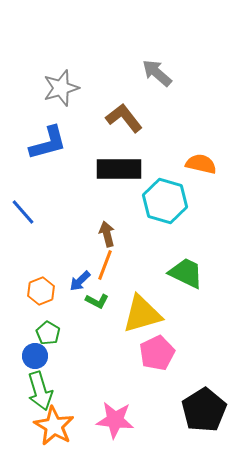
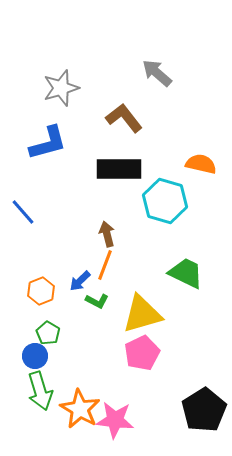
pink pentagon: moved 15 px left
orange star: moved 26 px right, 17 px up
